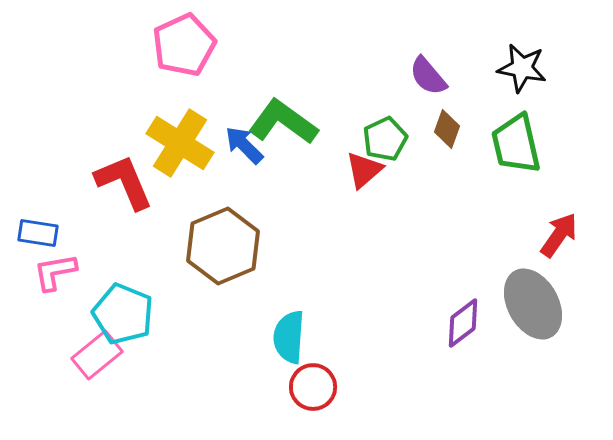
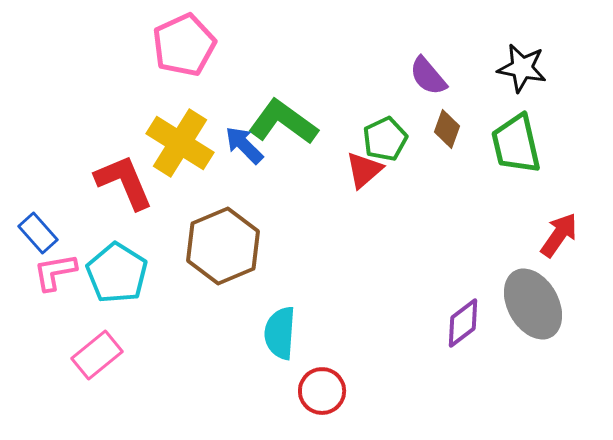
blue rectangle: rotated 39 degrees clockwise
cyan pentagon: moved 6 px left, 41 px up; rotated 10 degrees clockwise
cyan semicircle: moved 9 px left, 4 px up
red circle: moved 9 px right, 4 px down
